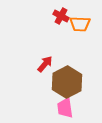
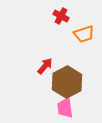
orange trapezoid: moved 4 px right, 10 px down; rotated 20 degrees counterclockwise
red arrow: moved 2 px down
